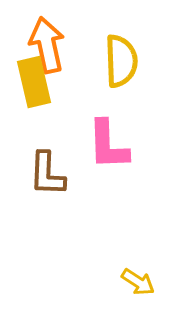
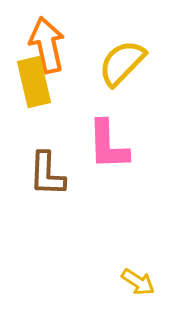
yellow semicircle: moved 1 px right, 2 px down; rotated 134 degrees counterclockwise
